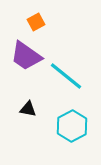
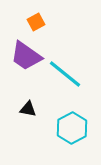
cyan line: moved 1 px left, 2 px up
cyan hexagon: moved 2 px down
